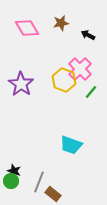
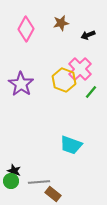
pink diamond: moved 1 px left, 1 px down; rotated 60 degrees clockwise
black arrow: rotated 48 degrees counterclockwise
gray line: rotated 65 degrees clockwise
